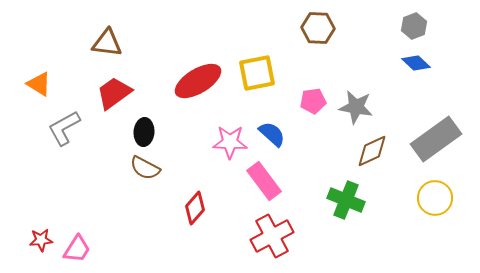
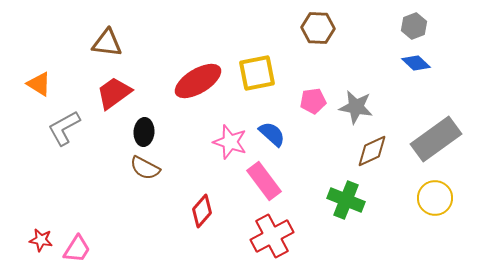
pink star: rotated 16 degrees clockwise
red diamond: moved 7 px right, 3 px down
red star: rotated 15 degrees clockwise
